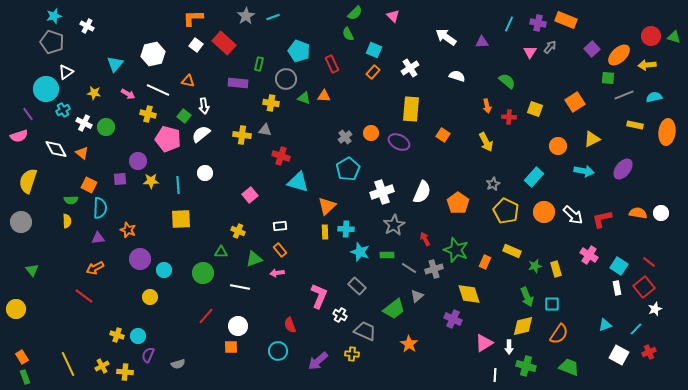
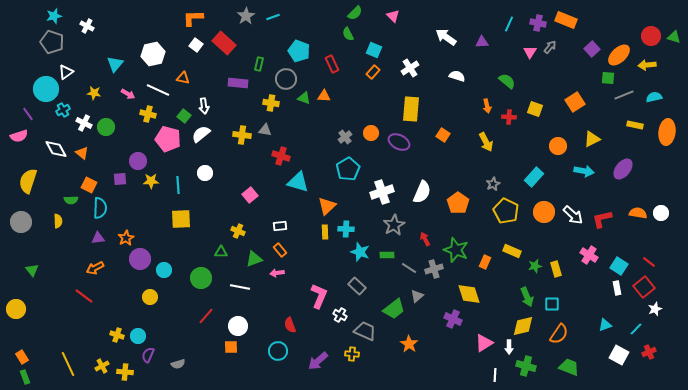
orange triangle at (188, 81): moved 5 px left, 3 px up
yellow semicircle at (67, 221): moved 9 px left
orange star at (128, 230): moved 2 px left, 8 px down; rotated 21 degrees clockwise
green circle at (203, 273): moved 2 px left, 5 px down
